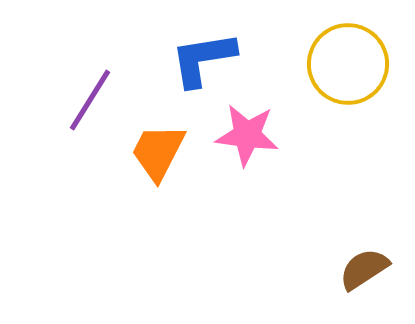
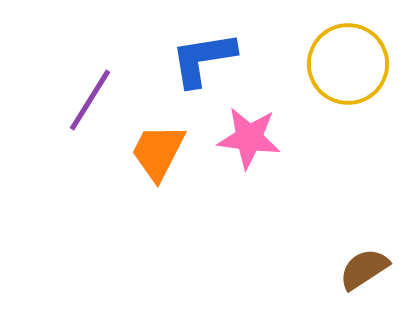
pink star: moved 2 px right, 3 px down
